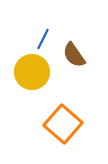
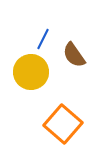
yellow circle: moved 1 px left
